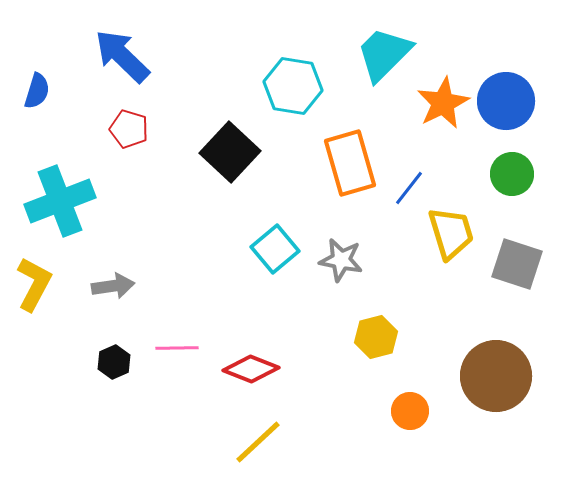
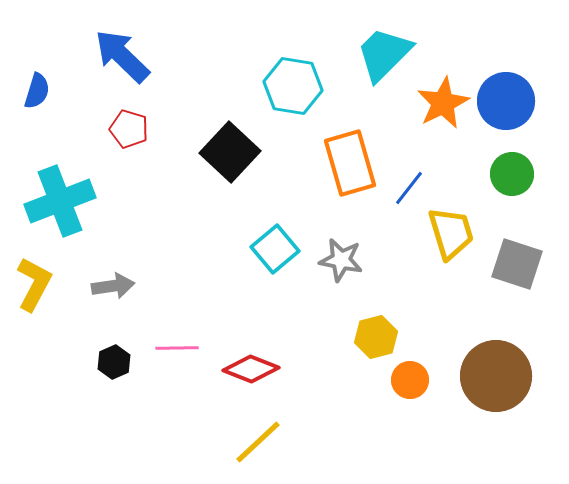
orange circle: moved 31 px up
